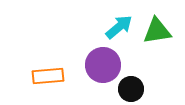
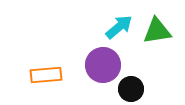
orange rectangle: moved 2 px left, 1 px up
